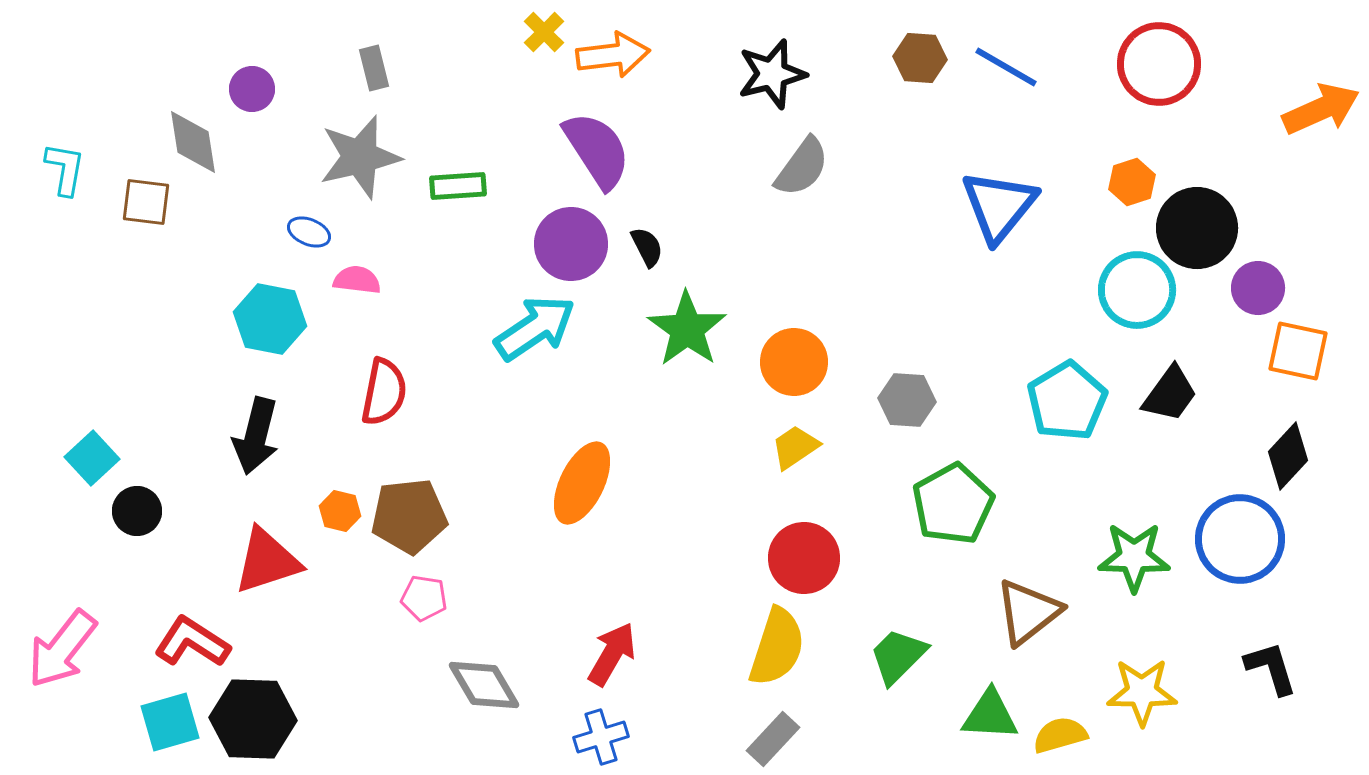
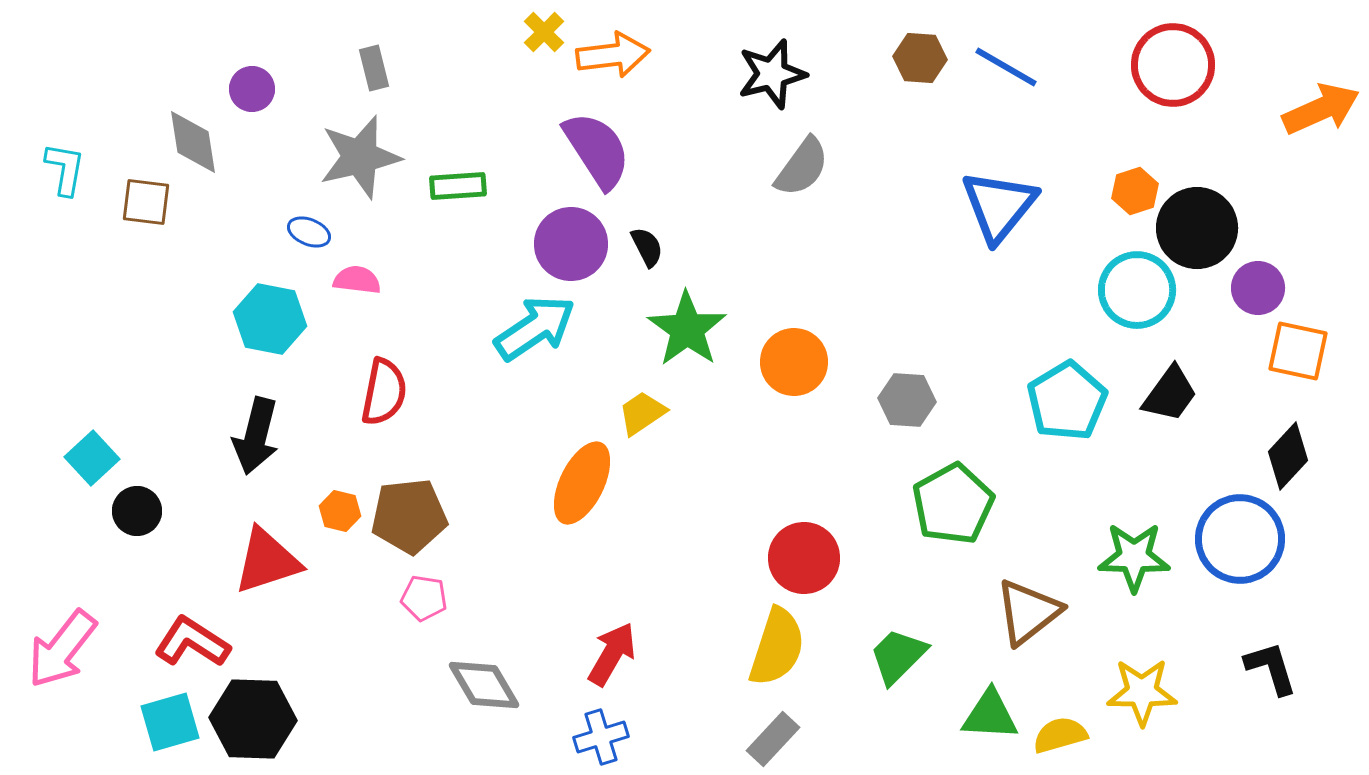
red circle at (1159, 64): moved 14 px right, 1 px down
orange hexagon at (1132, 182): moved 3 px right, 9 px down
yellow trapezoid at (795, 447): moved 153 px left, 34 px up
